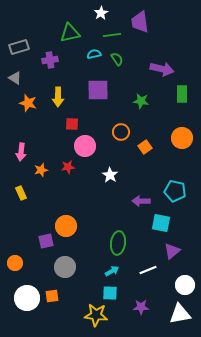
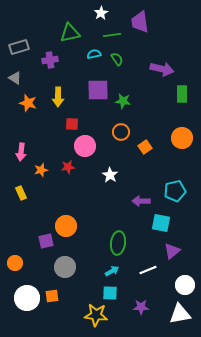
green star at (141, 101): moved 18 px left
cyan pentagon at (175, 191): rotated 25 degrees counterclockwise
